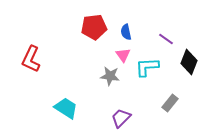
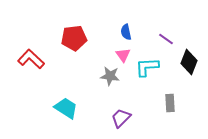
red pentagon: moved 20 px left, 11 px down
red L-shape: rotated 108 degrees clockwise
gray rectangle: rotated 42 degrees counterclockwise
